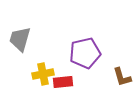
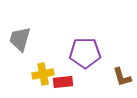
purple pentagon: rotated 12 degrees clockwise
